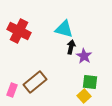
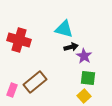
red cross: moved 9 px down; rotated 10 degrees counterclockwise
black arrow: rotated 64 degrees clockwise
green square: moved 2 px left, 4 px up
